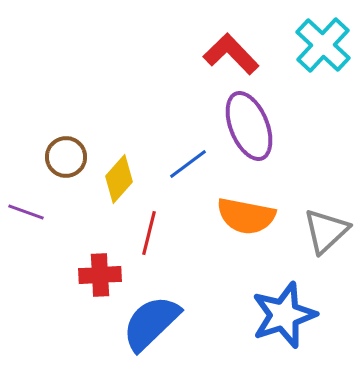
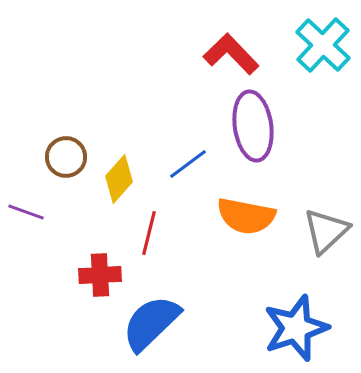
purple ellipse: moved 4 px right; rotated 14 degrees clockwise
blue star: moved 12 px right, 13 px down
